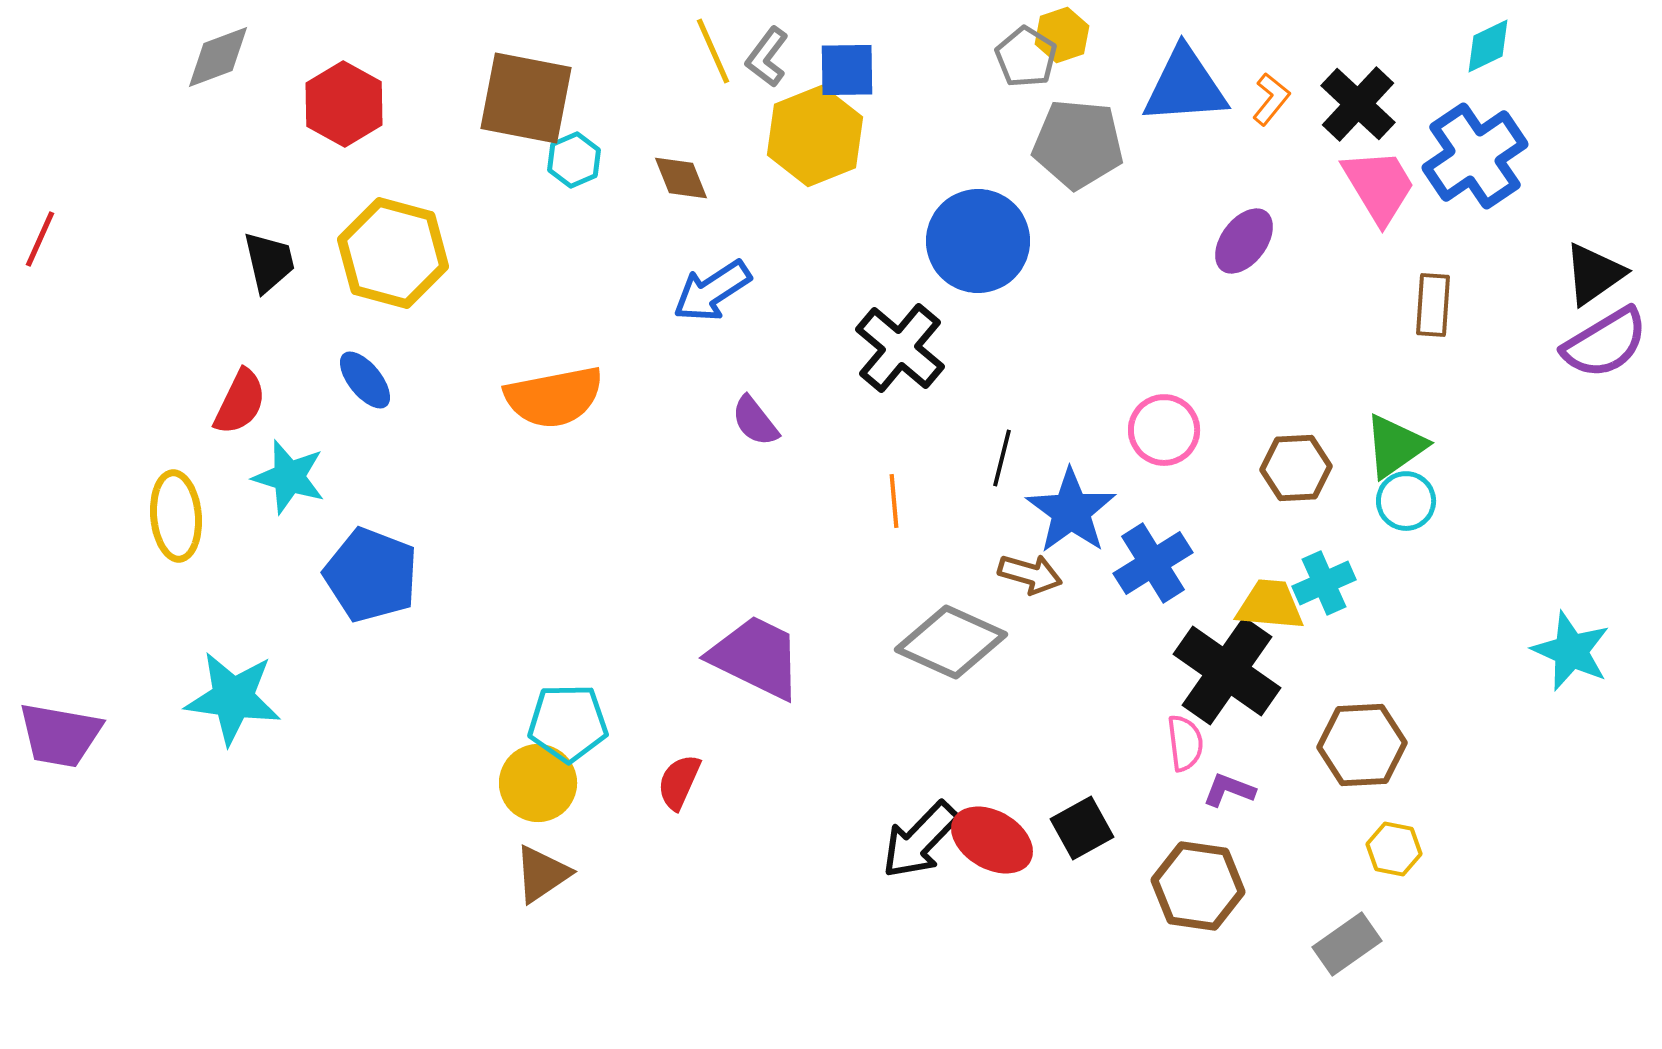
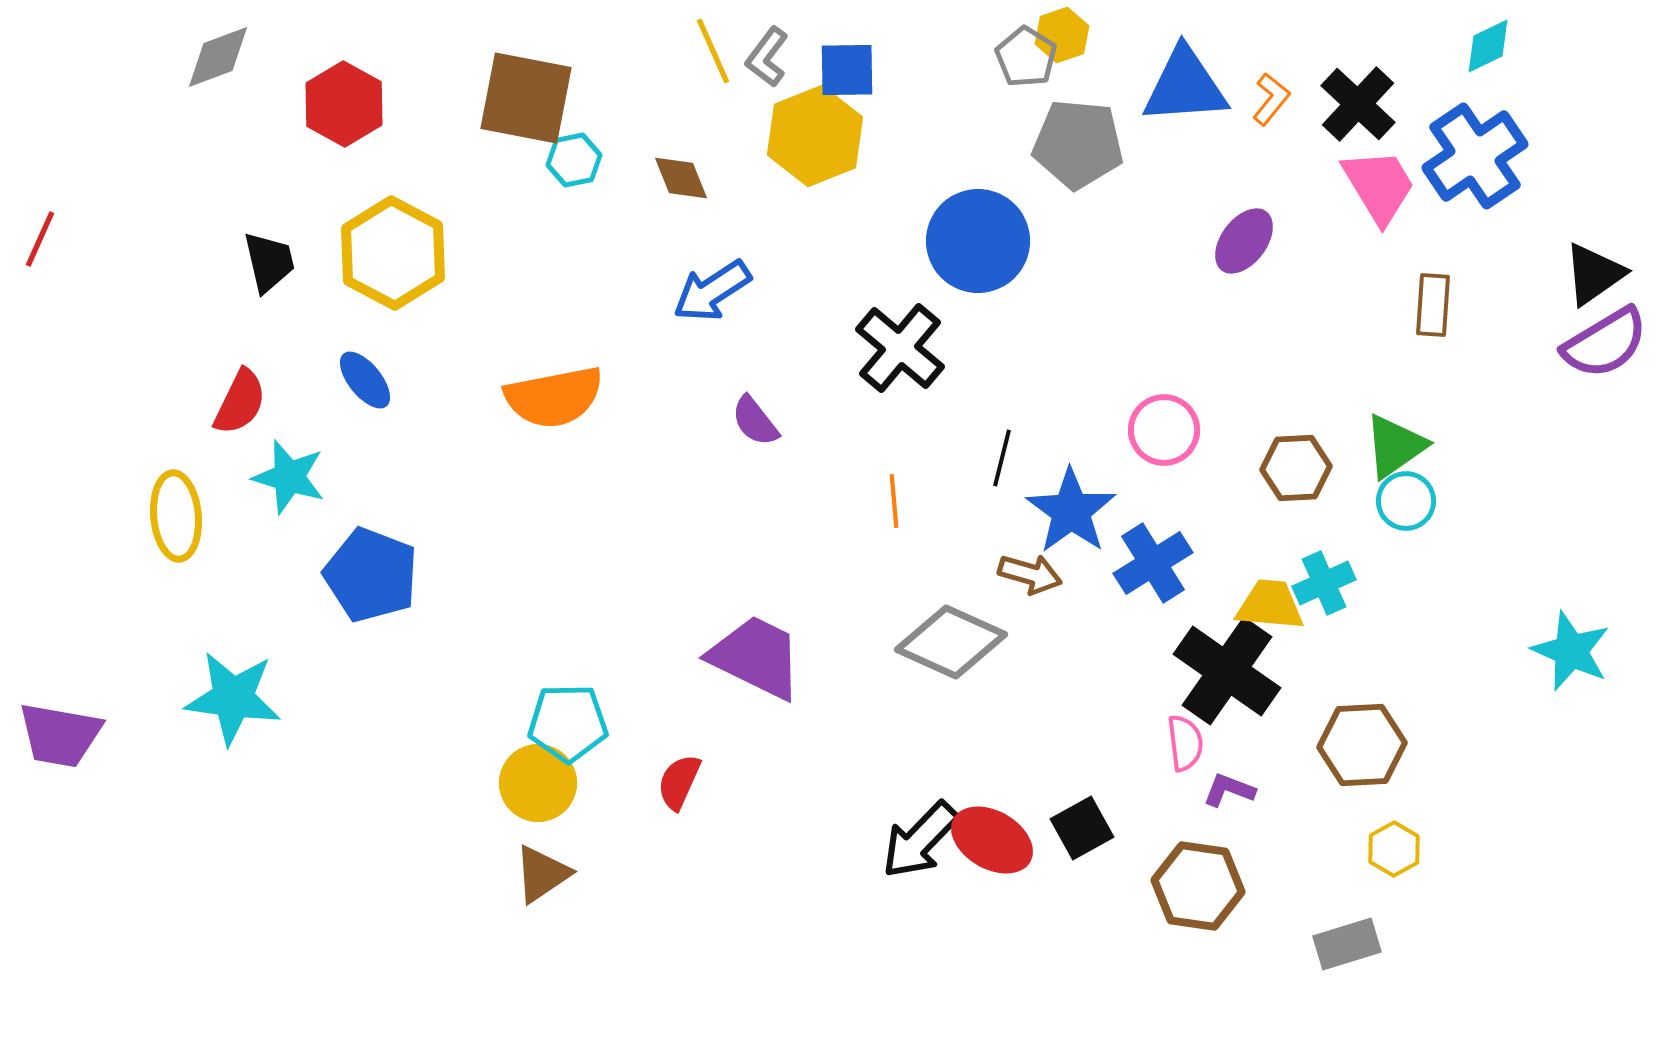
cyan hexagon at (574, 160): rotated 12 degrees clockwise
yellow hexagon at (393, 253): rotated 13 degrees clockwise
yellow hexagon at (1394, 849): rotated 20 degrees clockwise
gray rectangle at (1347, 944): rotated 18 degrees clockwise
